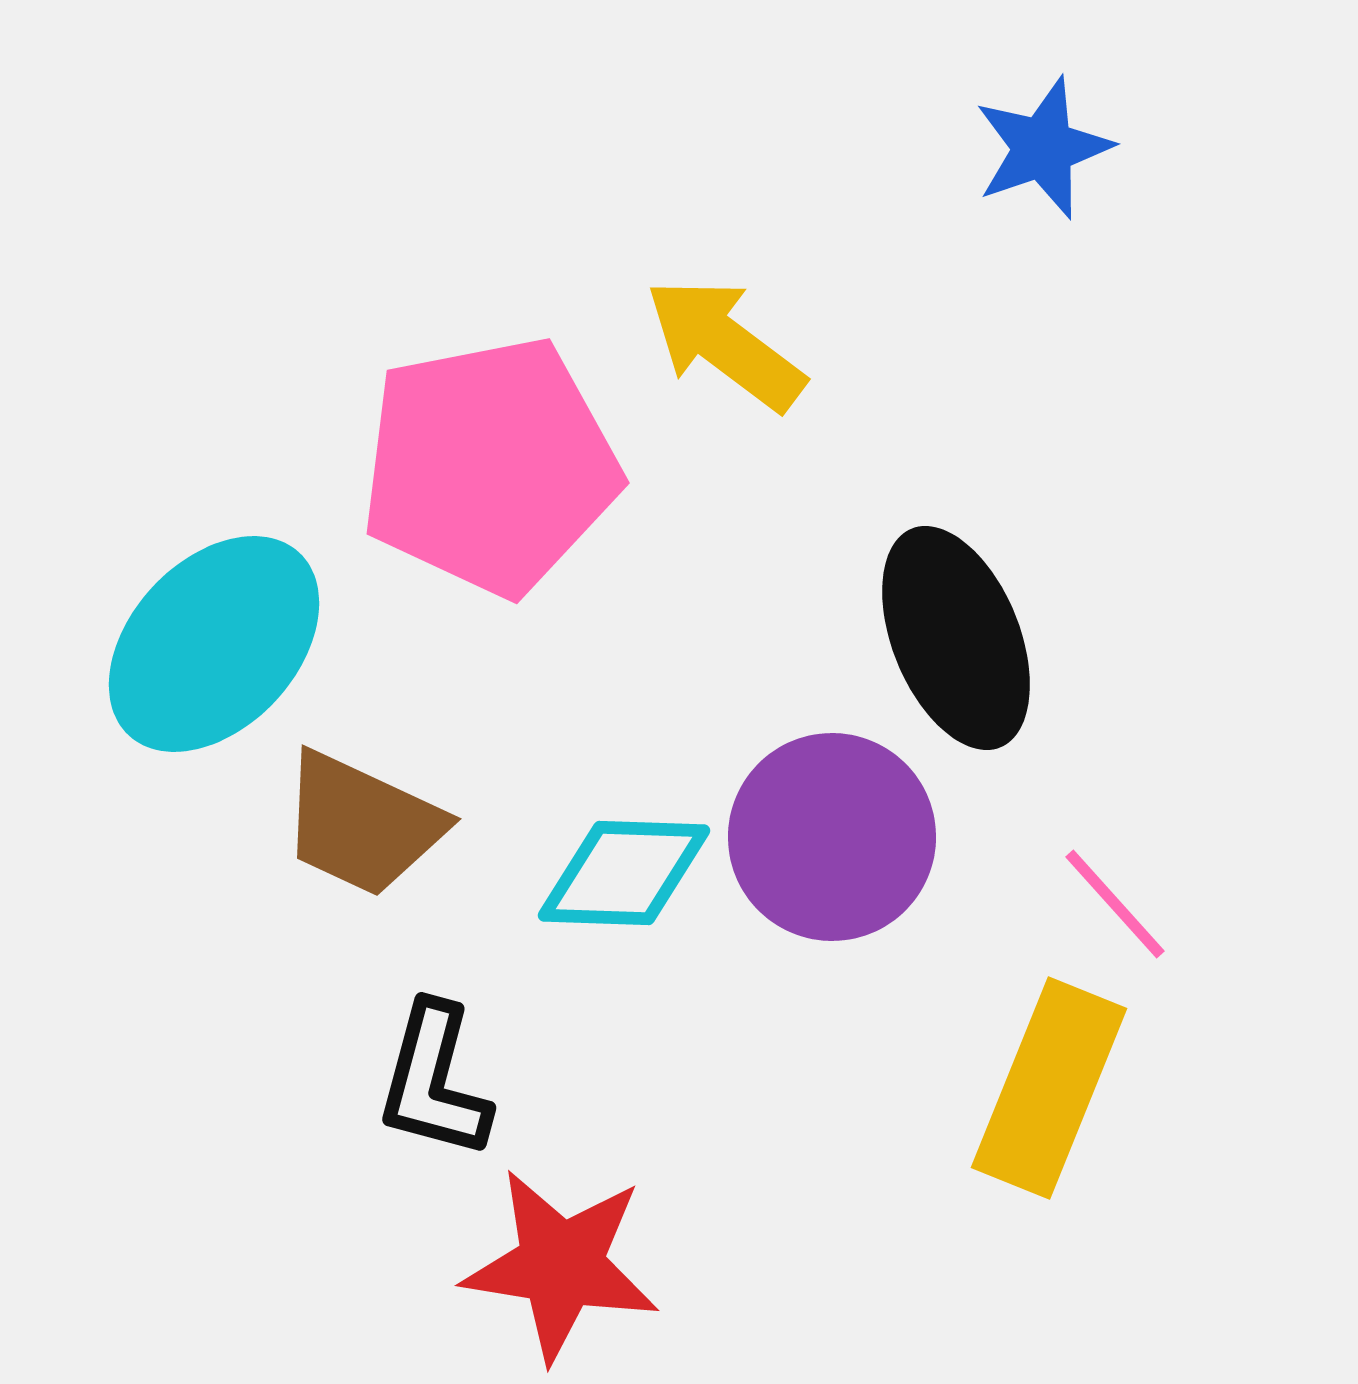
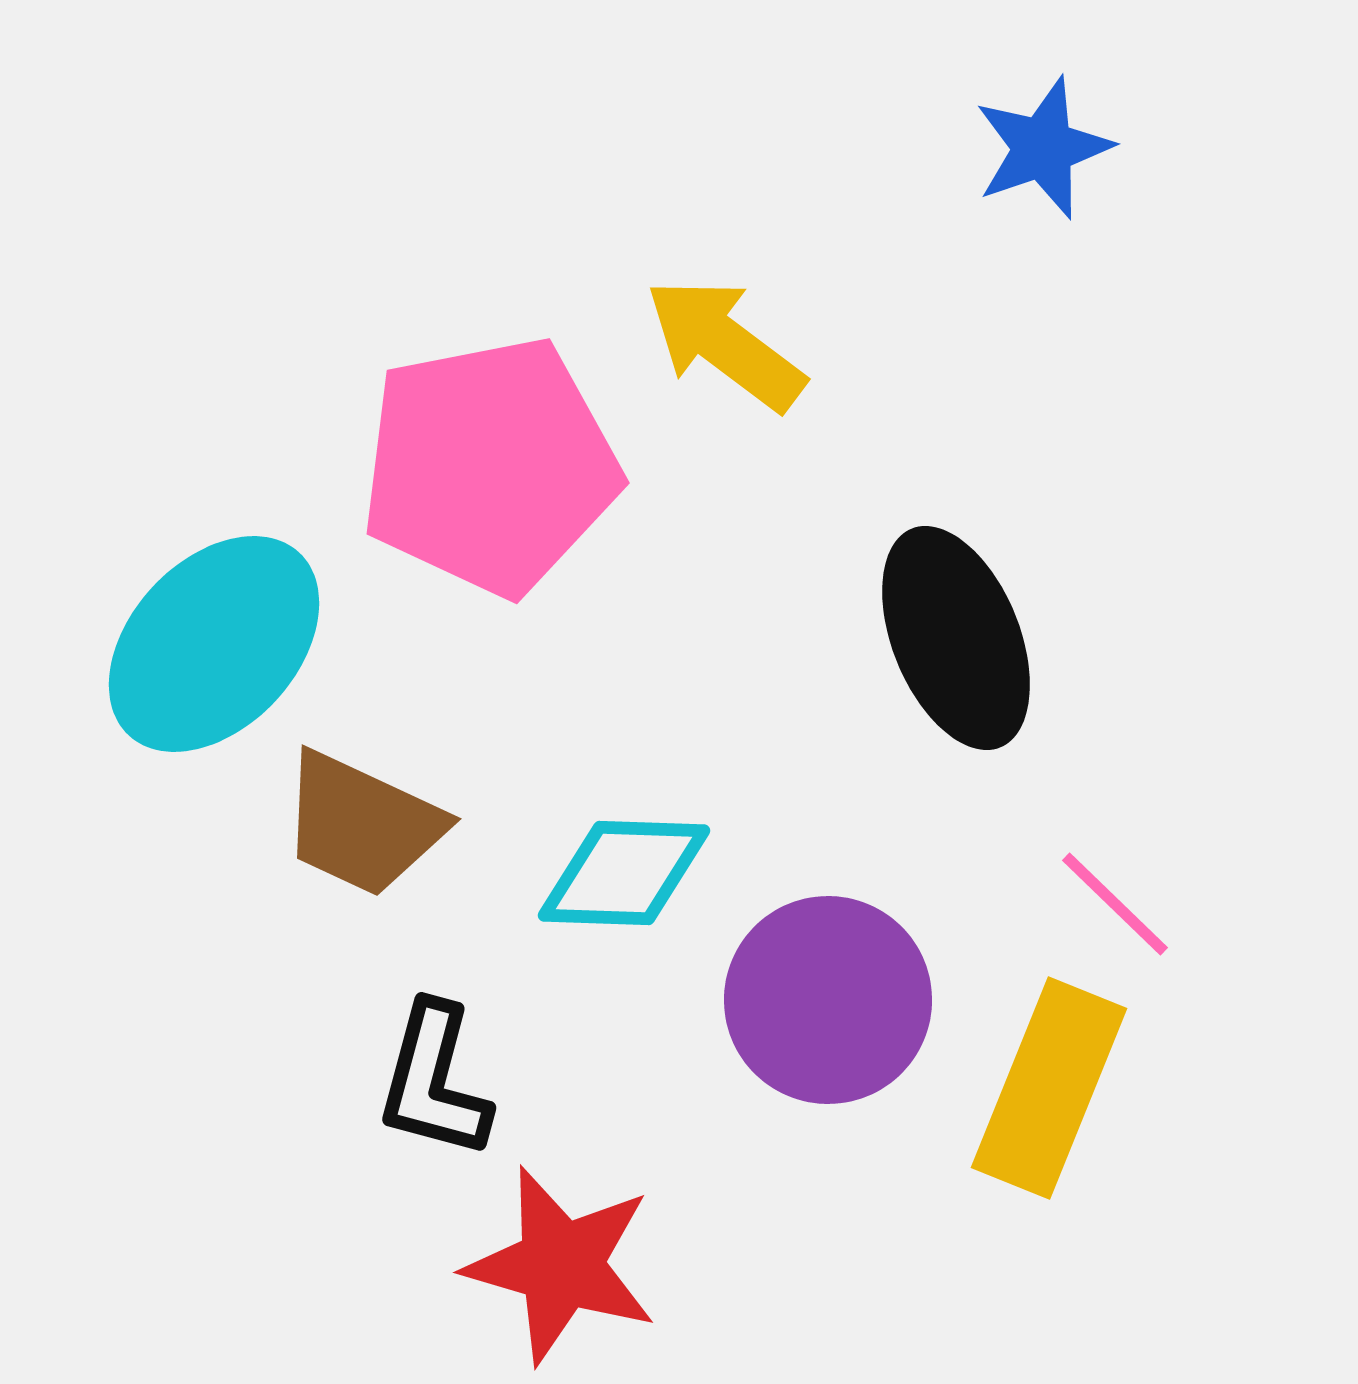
purple circle: moved 4 px left, 163 px down
pink line: rotated 4 degrees counterclockwise
red star: rotated 7 degrees clockwise
